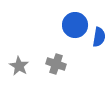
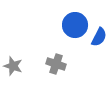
blue semicircle: rotated 18 degrees clockwise
gray star: moved 6 px left; rotated 12 degrees counterclockwise
